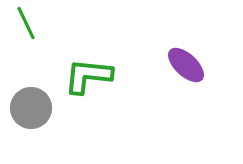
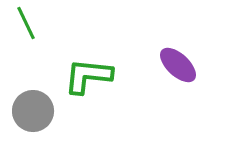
purple ellipse: moved 8 px left
gray circle: moved 2 px right, 3 px down
